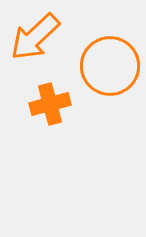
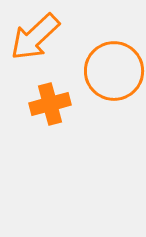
orange circle: moved 4 px right, 5 px down
